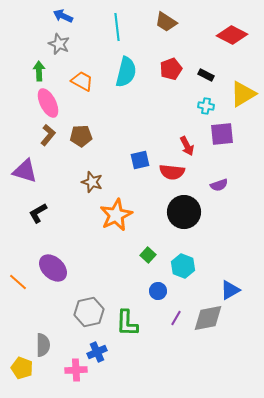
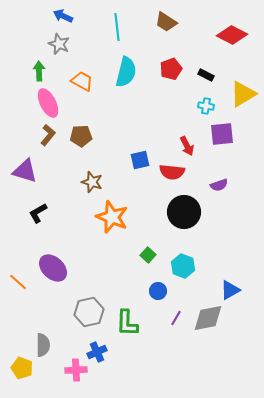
orange star: moved 4 px left, 2 px down; rotated 24 degrees counterclockwise
